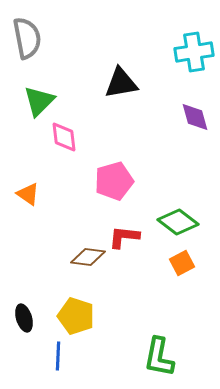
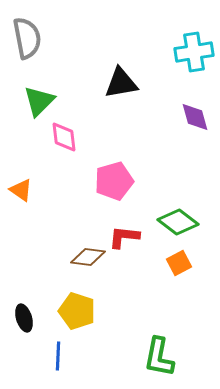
orange triangle: moved 7 px left, 4 px up
orange square: moved 3 px left
yellow pentagon: moved 1 px right, 5 px up
